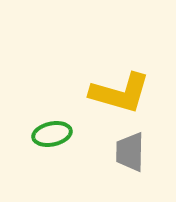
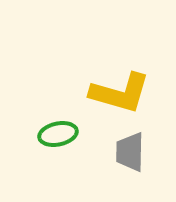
green ellipse: moved 6 px right
